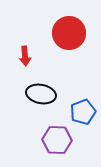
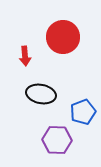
red circle: moved 6 px left, 4 px down
